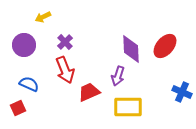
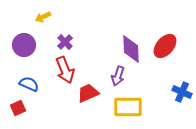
red trapezoid: moved 1 px left, 1 px down
